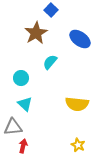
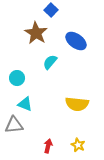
brown star: rotated 10 degrees counterclockwise
blue ellipse: moved 4 px left, 2 px down
cyan circle: moved 4 px left
cyan triangle: rotated 21 degrees counterclockwise
gray triangle: moved 1 px right, 2 px up
red arrow: moved 25 px right
